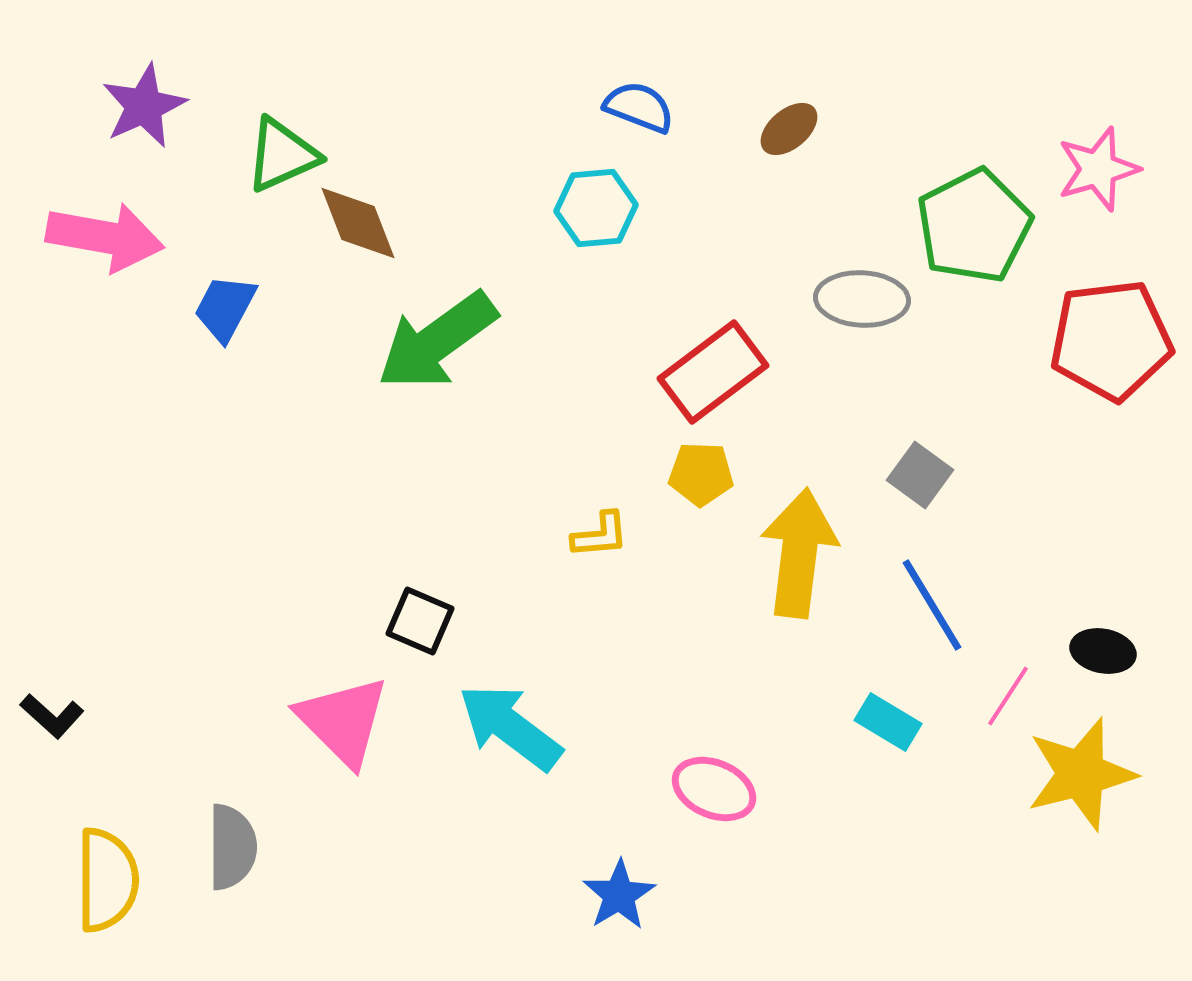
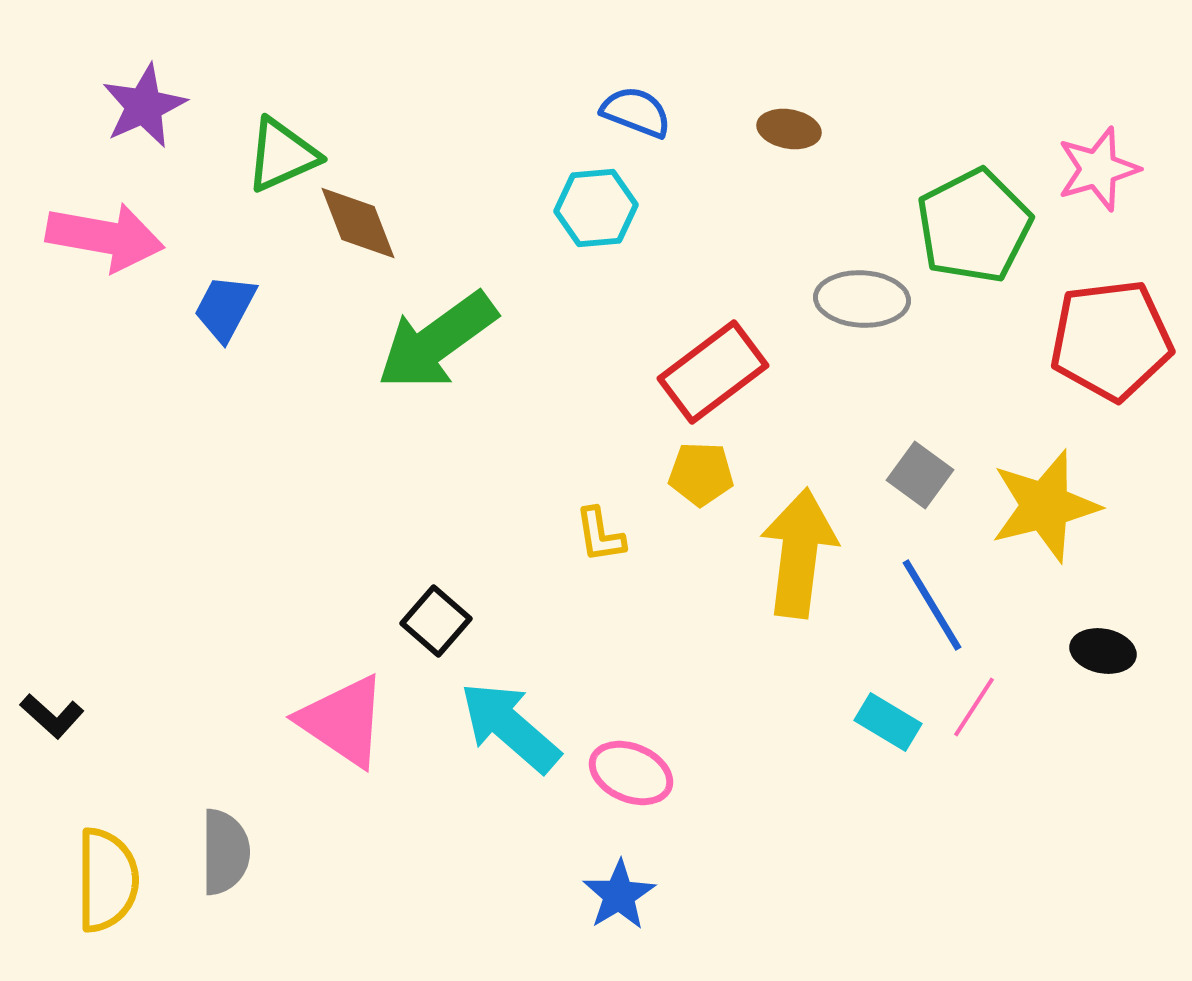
blue semicircle: moved 3 px left, 5 px down
brown ellipse: rotated 50 degrees clockwise
yellow L-shape: rotated 86 degrees clockwise
black square: moved 16 px right; rotated 18 degrees clockwise
pink line: moved 34 px left, 11 px down
pink triangle: rotated 11 degrees counterclockwise
cyan arrow: rotated 4 degrees clockwise
yellow star: moved 36 px left, 268 px up
pink ellipse: moved 83 px left, 16 px up
gray semicircle: moved 7 px left, 5 px down
